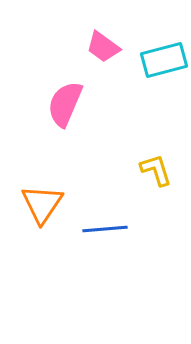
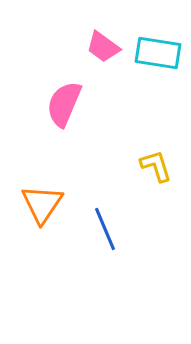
cyan rectangle: moved 6 px left, 7 px up; rotated 24 degrees clockwise
pink semicircle: moved 1 px left
yellow L-shape: moved 4 px up
blue line: rotated 72 degrees clockwise
